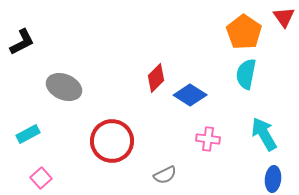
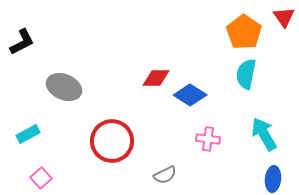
red diamond: rotated 44 degrees clockwise
